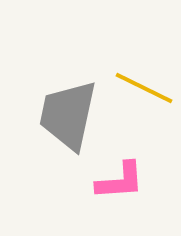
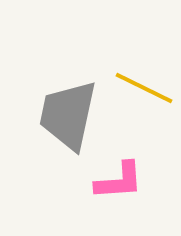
pink L-shape: moved 1 px left
